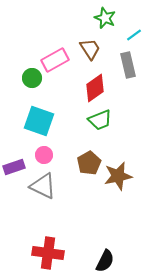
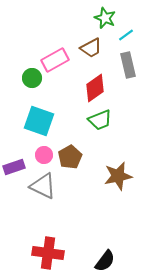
cyan line: moved 8 px left
brown trapezoid: moved 1 px right, 1 px up; rotated 95 degrees clockwise
brown pentagon: moved 19 px left, 6 px up
black semicircle: rotated 10 degrees clockwise
